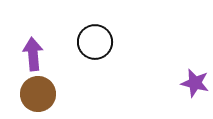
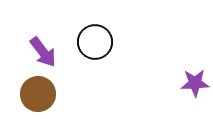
purple arrow: moved 10 px right, 2 px up; rotated 148 degrees clockwise
purple star: rotated 16 degrees counterclockwise
